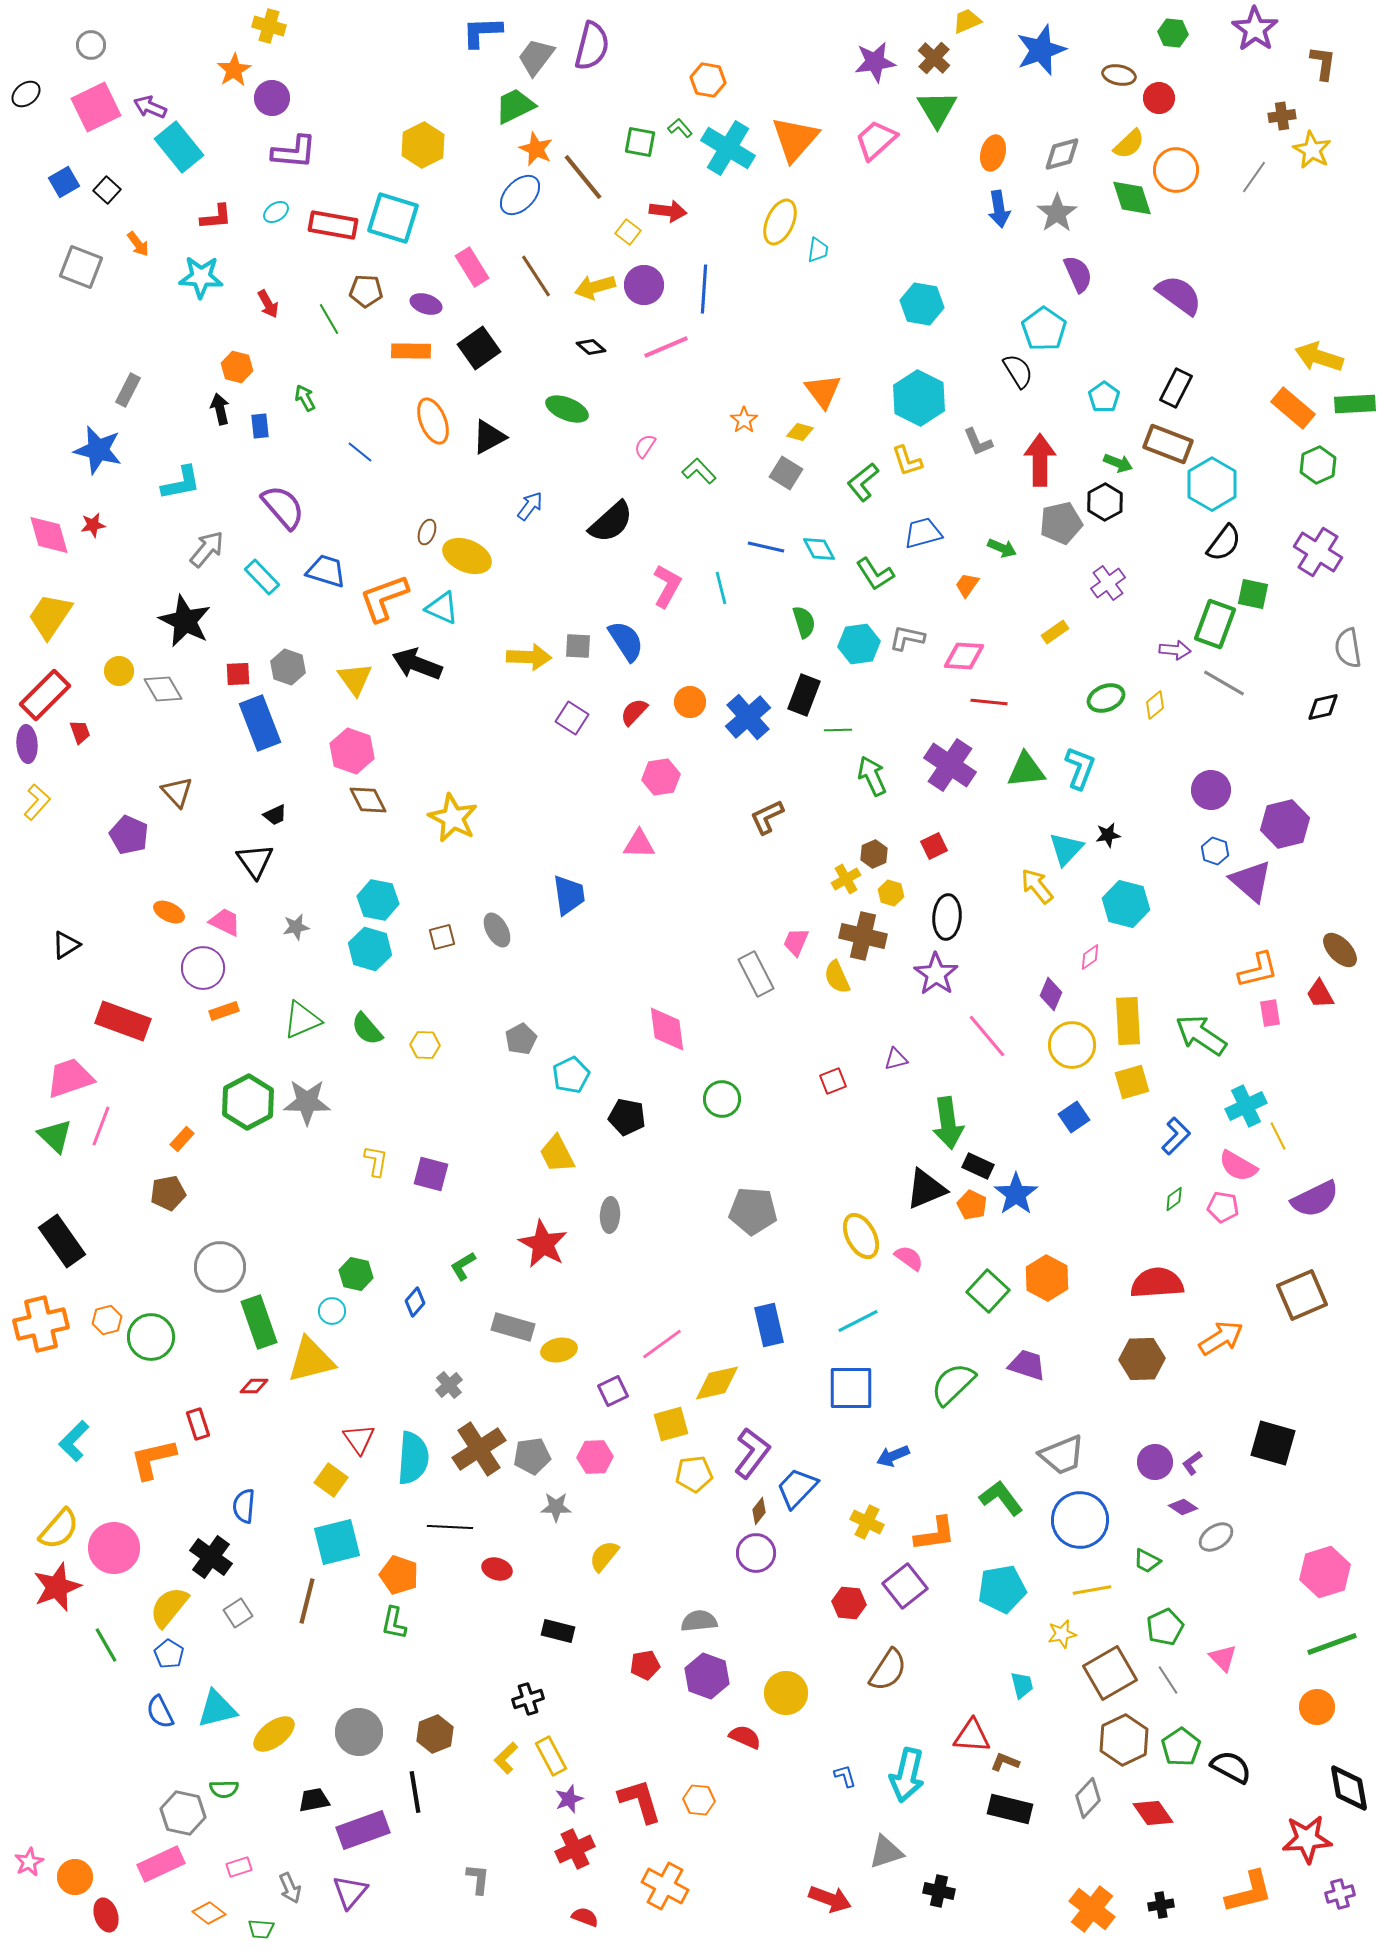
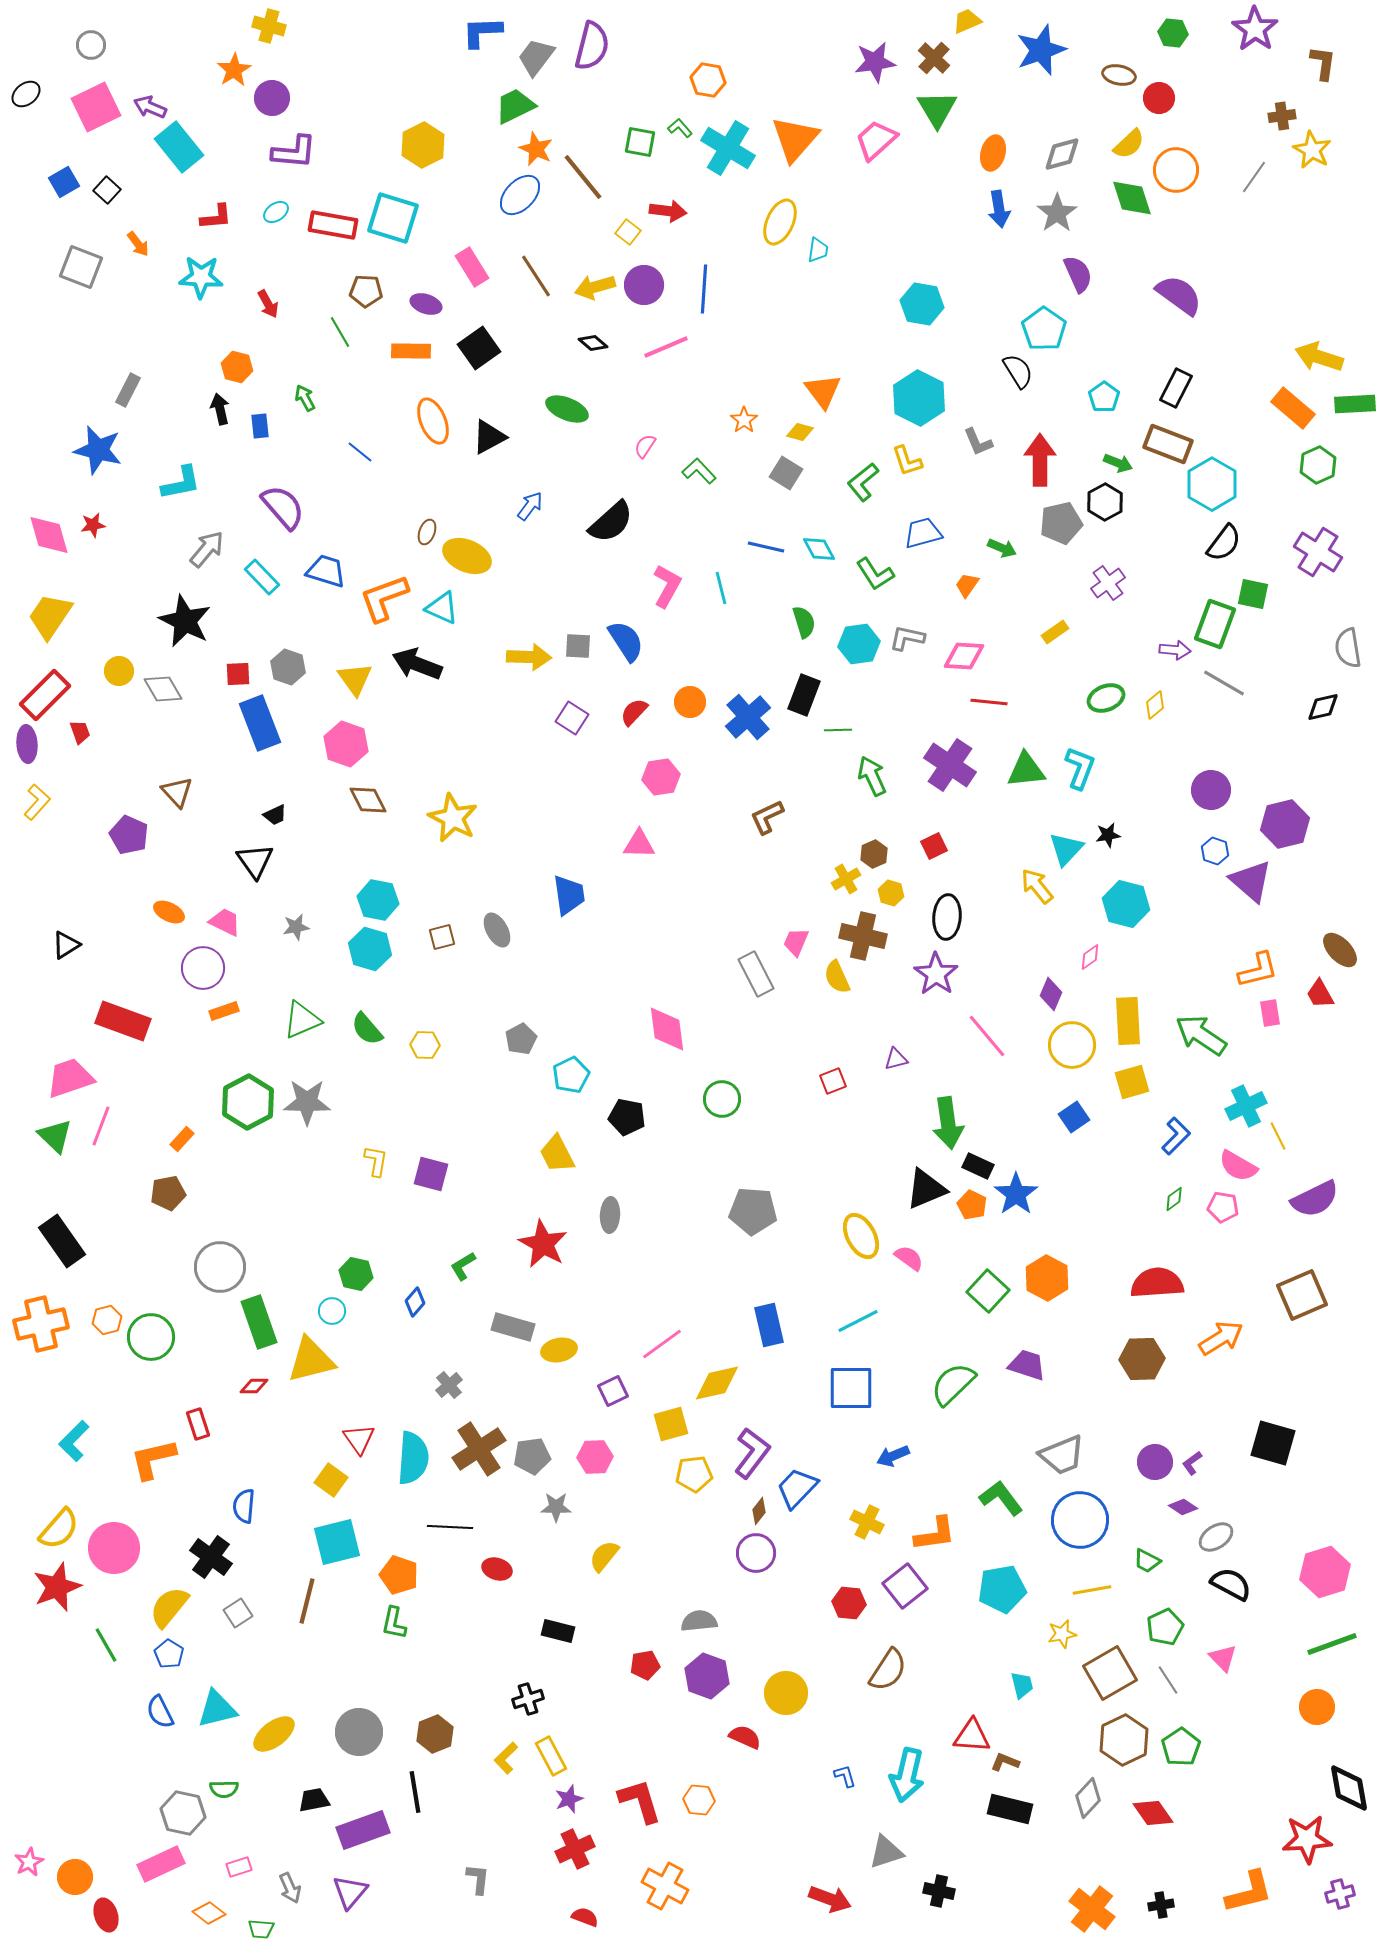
green line at (329, 319): moved 11 px right, 13 px down
black diamond at (591, 347): moved 2 px right, 4 px up
pink hexagon at (352, 751): moved 6 px left, 7 px up
black semicircle at (1231, 1767): moved 183 px up
